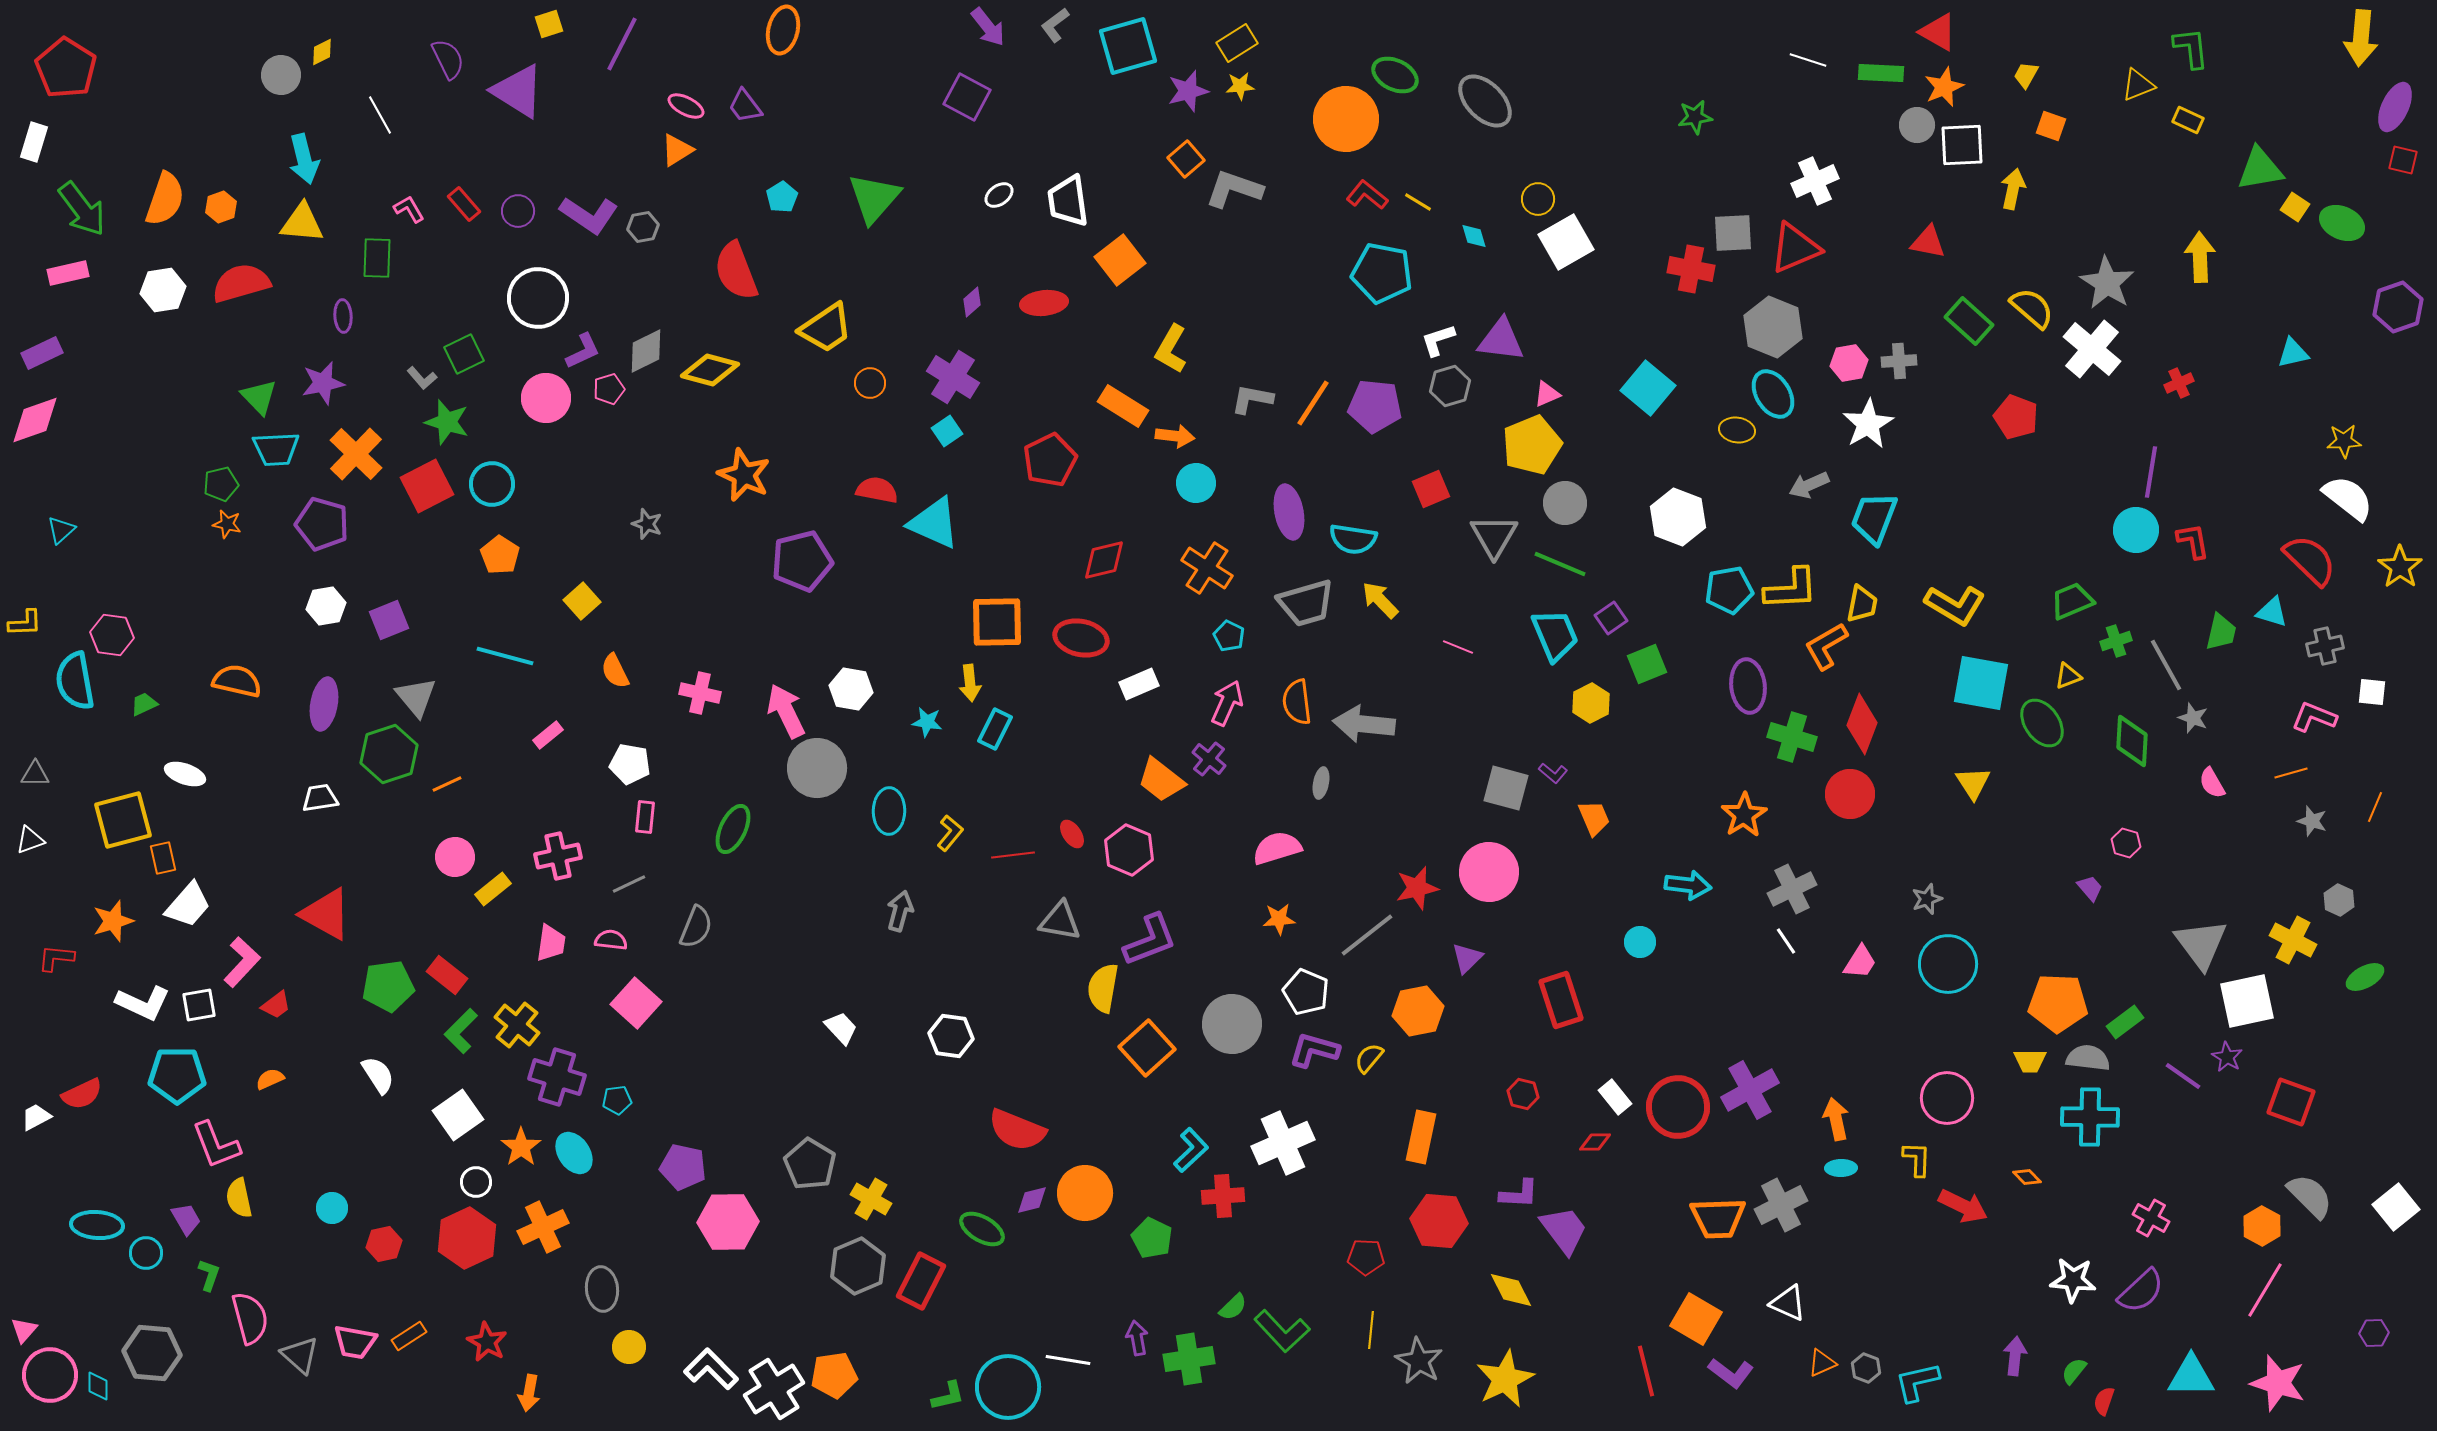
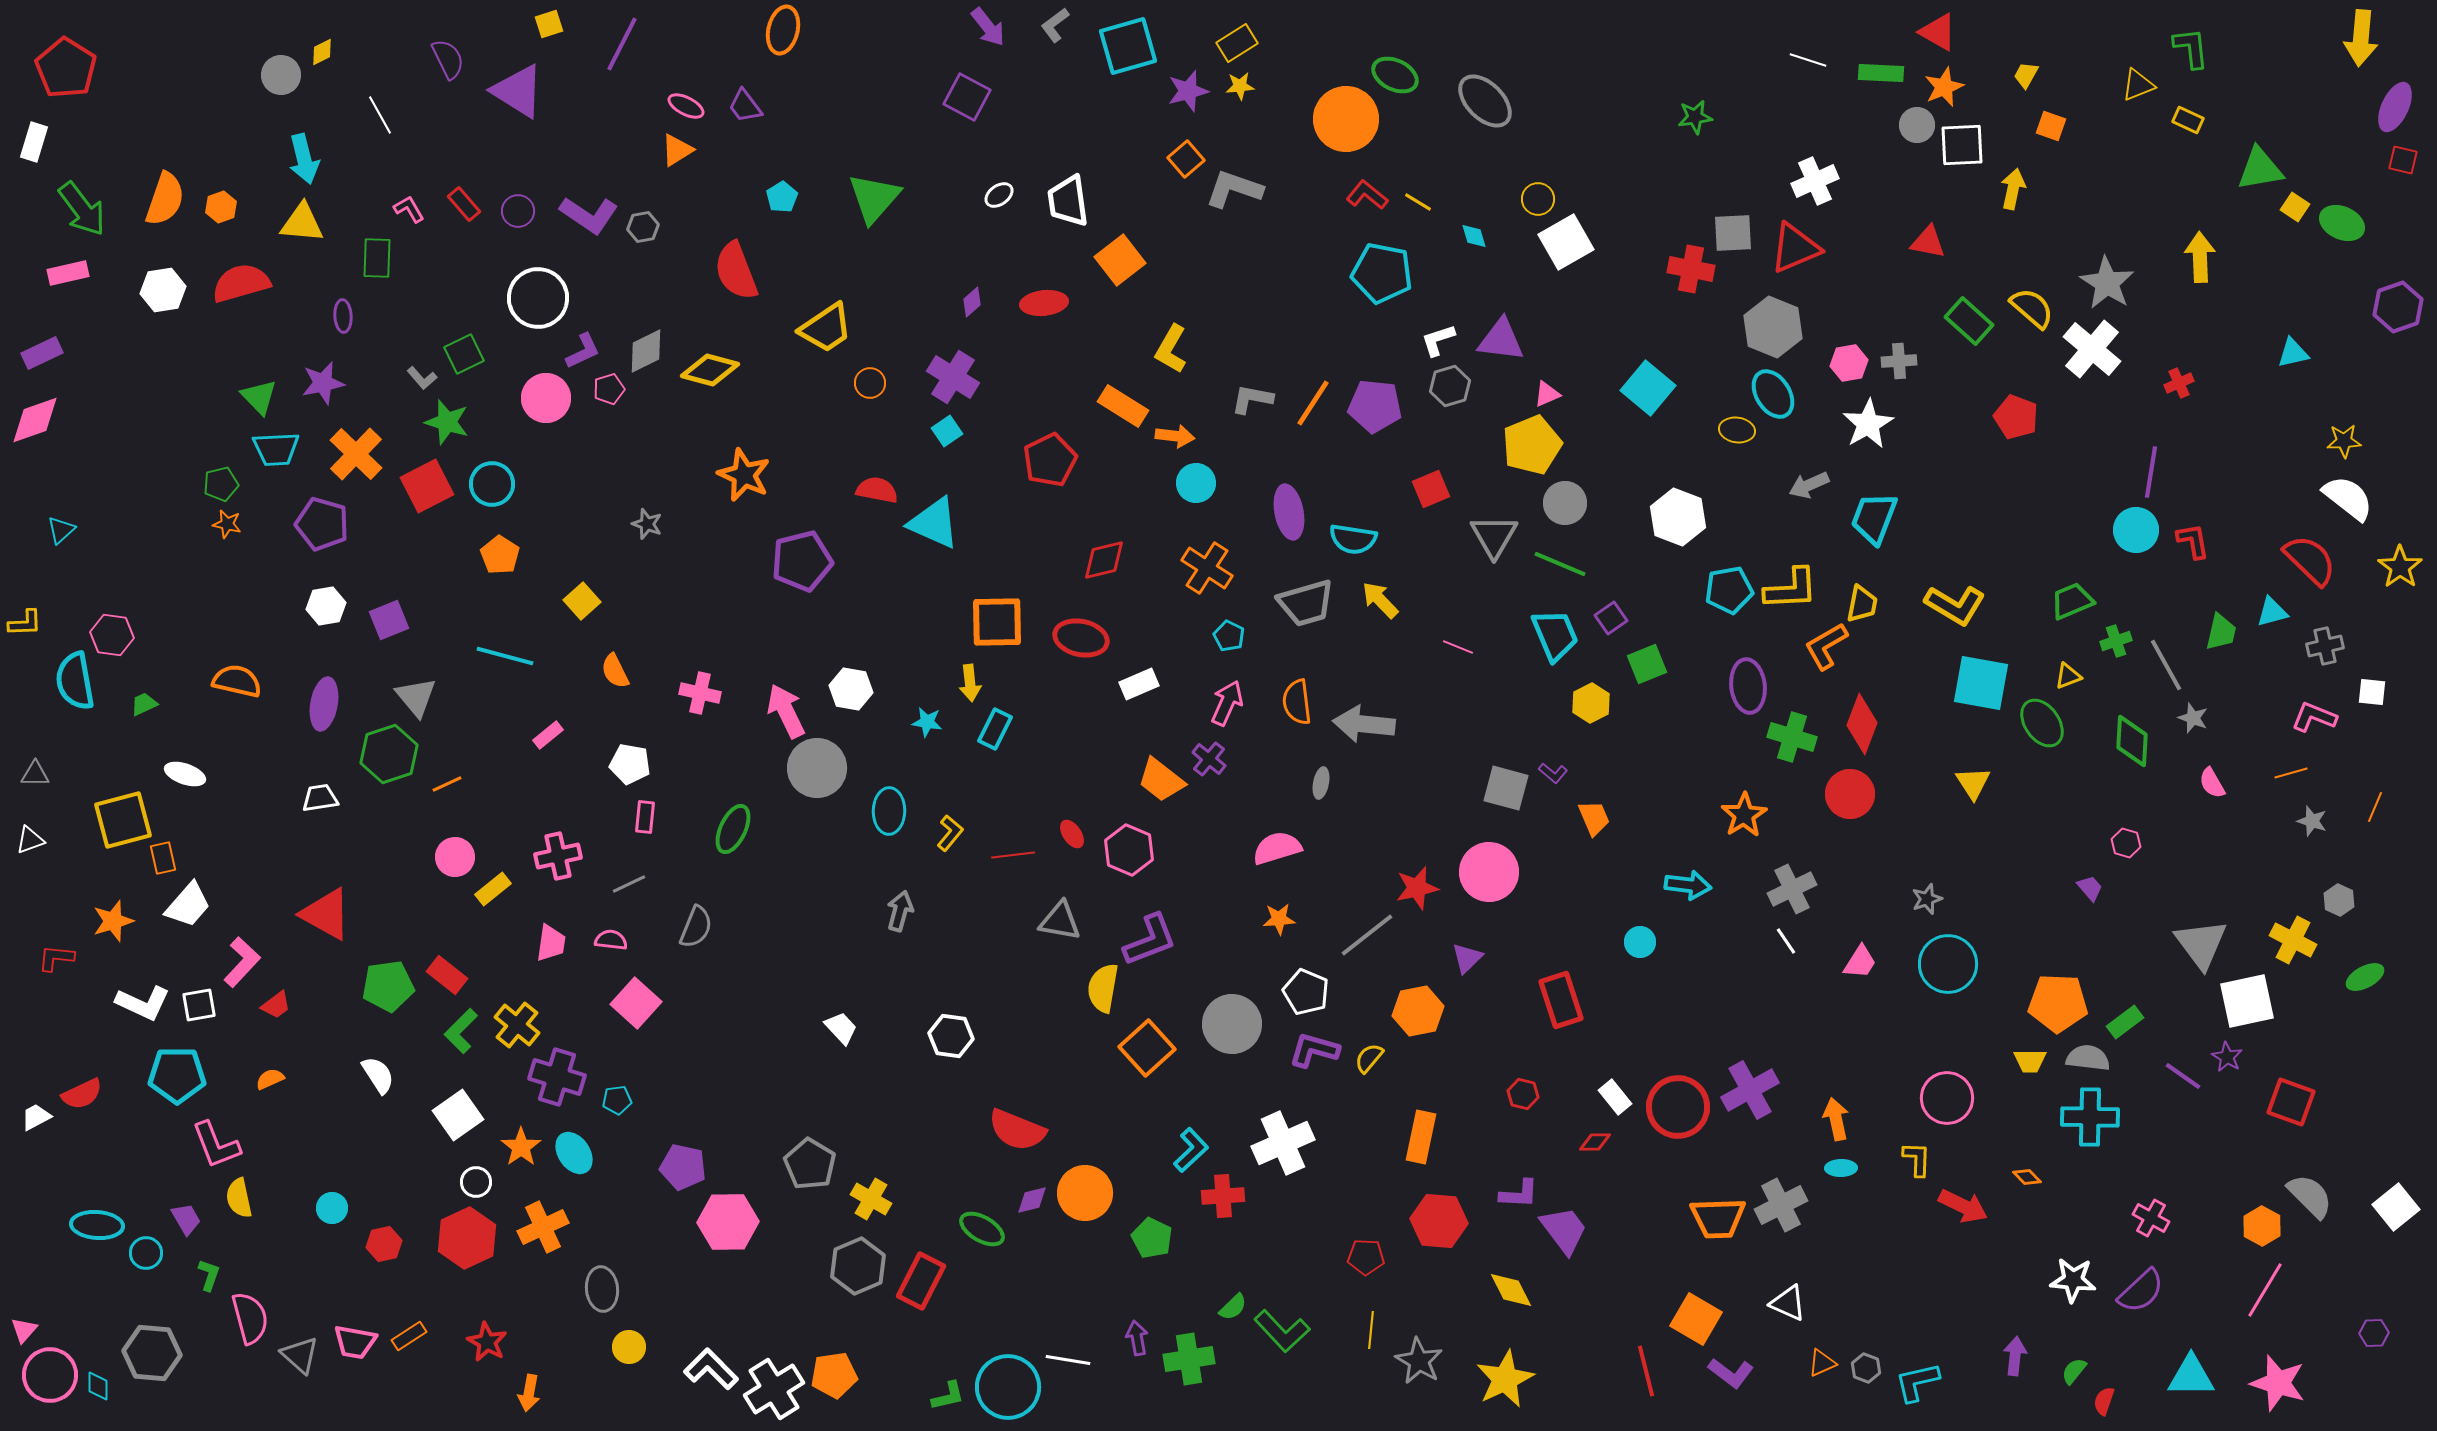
cyan triangle at (2272, 612): rotated 32 degrees counterclockwise
